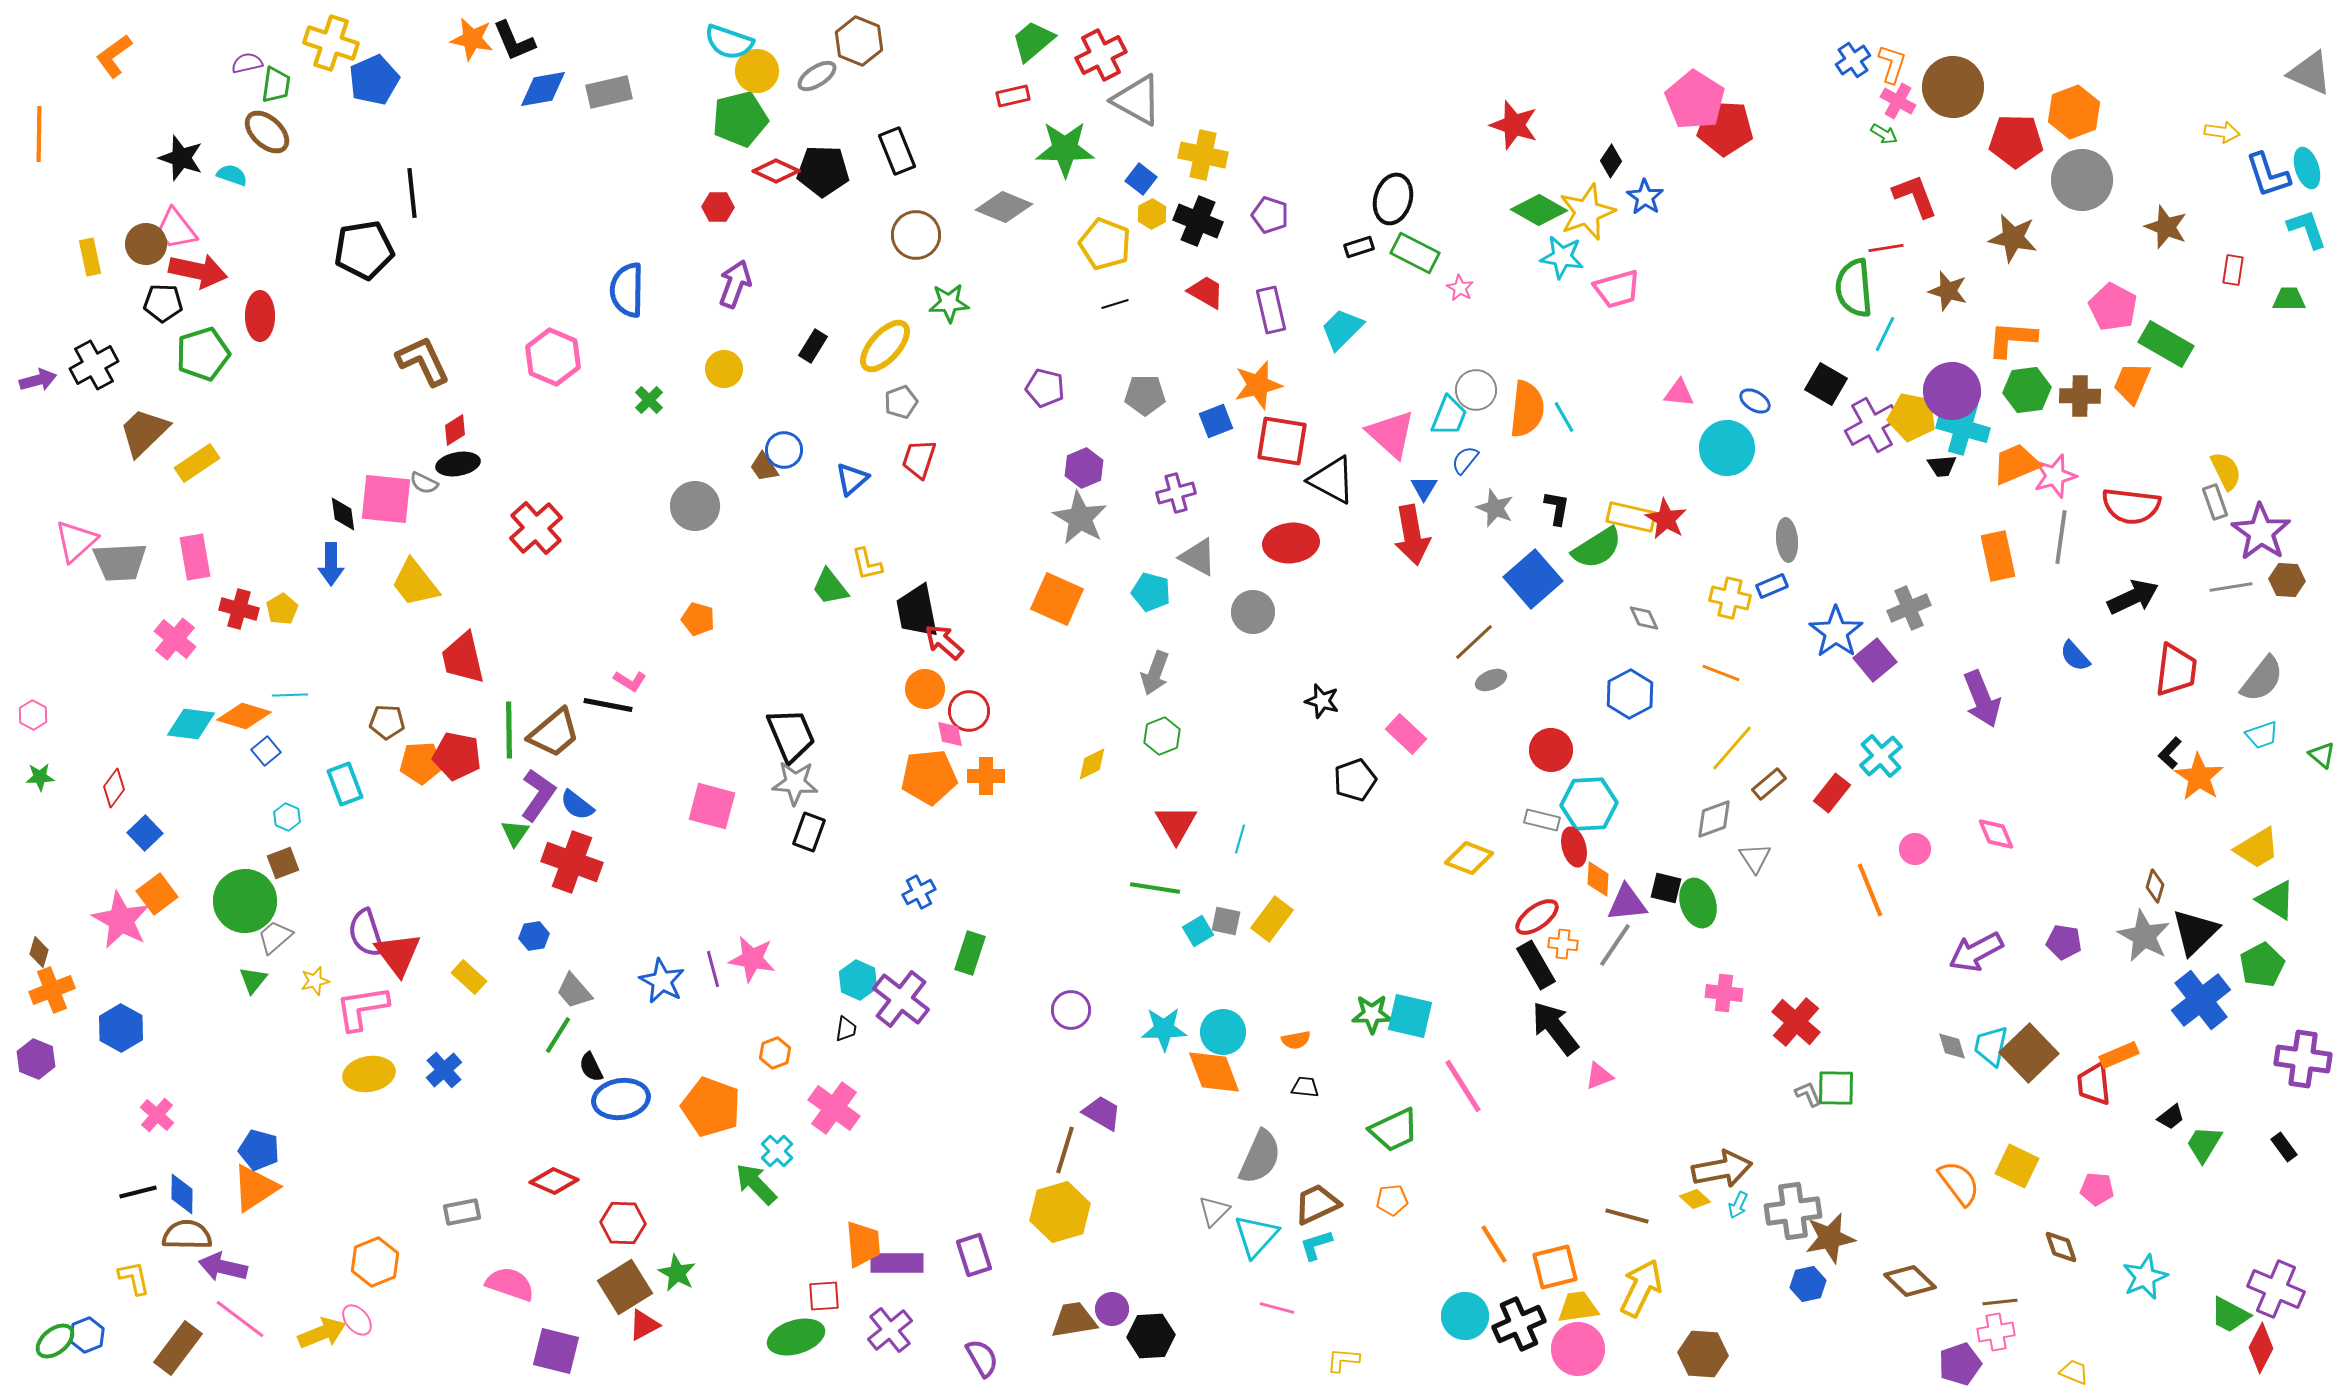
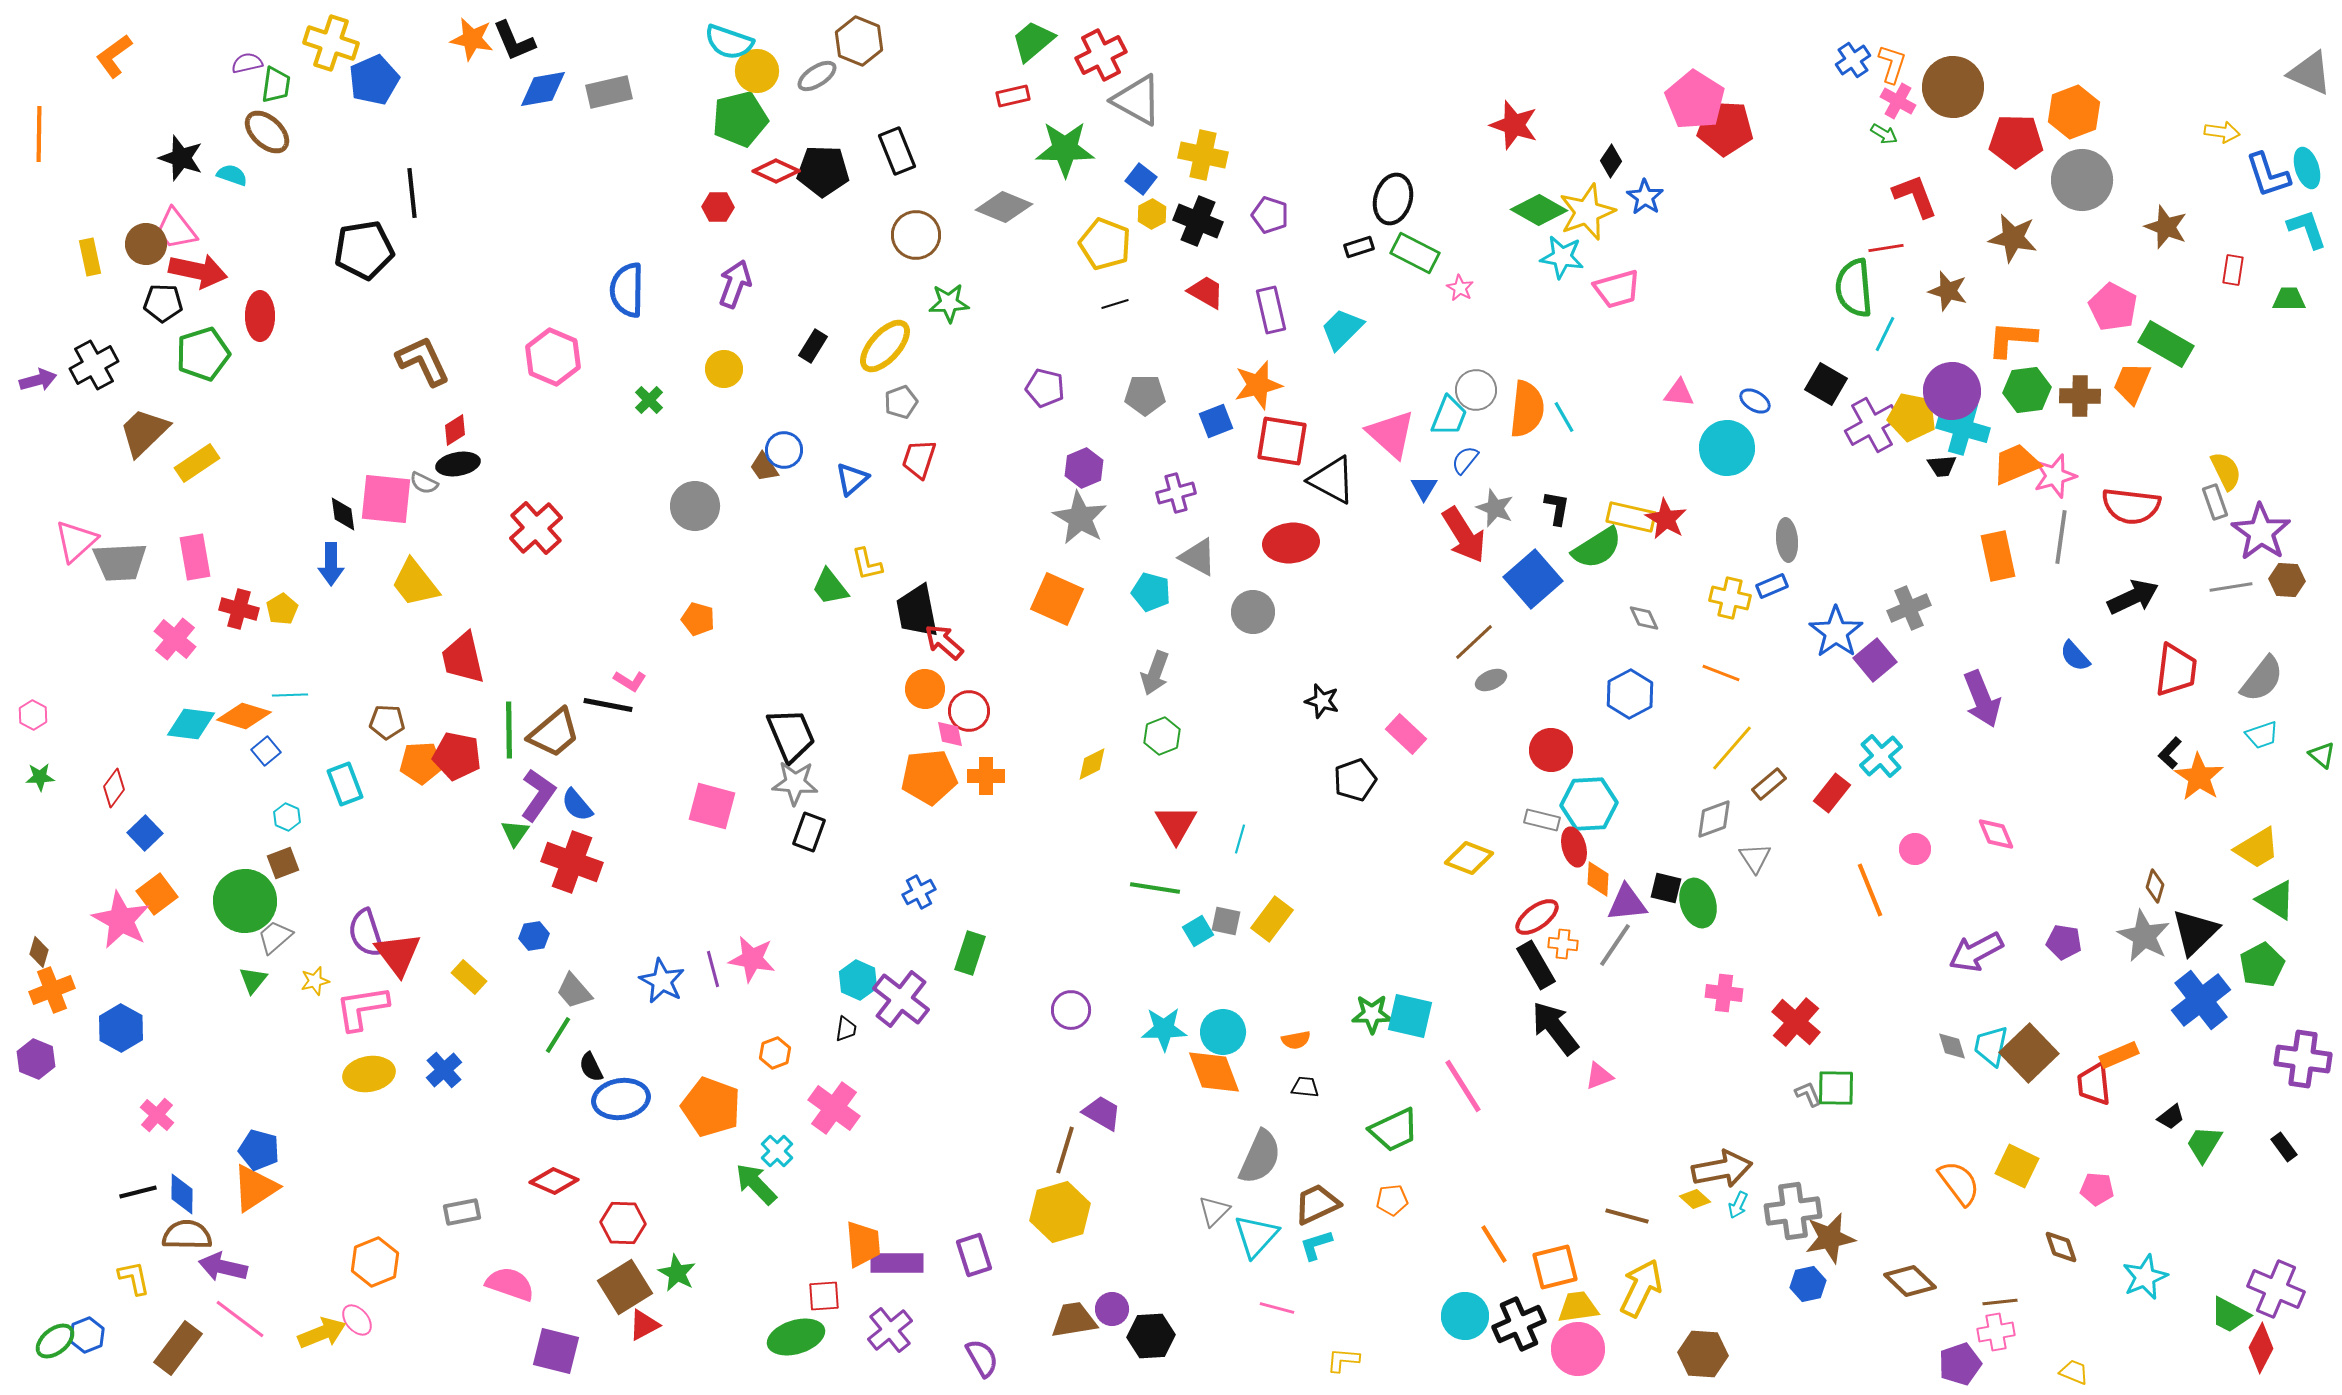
red arrow at (1412, 535): moved 52 px right; rotated 22 degrees counterclockwise
blue semicircle at (577, 805): rotated 12 degrees clockwise
